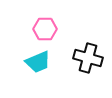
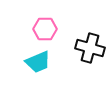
black cross: moved 2 px right, 10 px up
